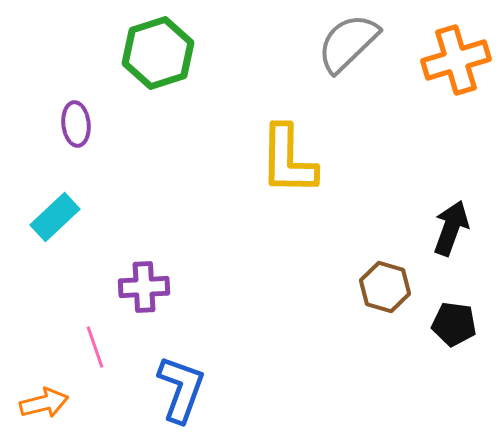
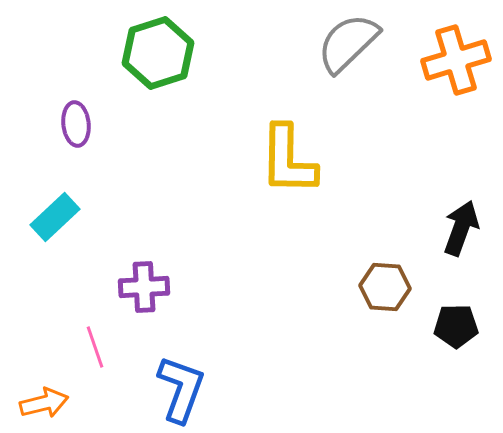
black arrow: moved 10 px right
brown hexagon: rotated 12 degrees counterclockwise
black pentagon: moved 2 px right, 2 px down; rotated 9 degrees counterclockwise
